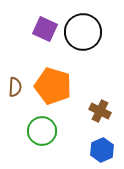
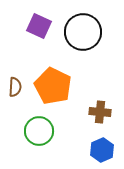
purple square: moved 6 px left, 3 px up
orange pentagon: rotated 9 degrees clockwise
brown cross: moved 1 px down; rotated 20 degrees counterclockwise
green circle: moved 3 px left
